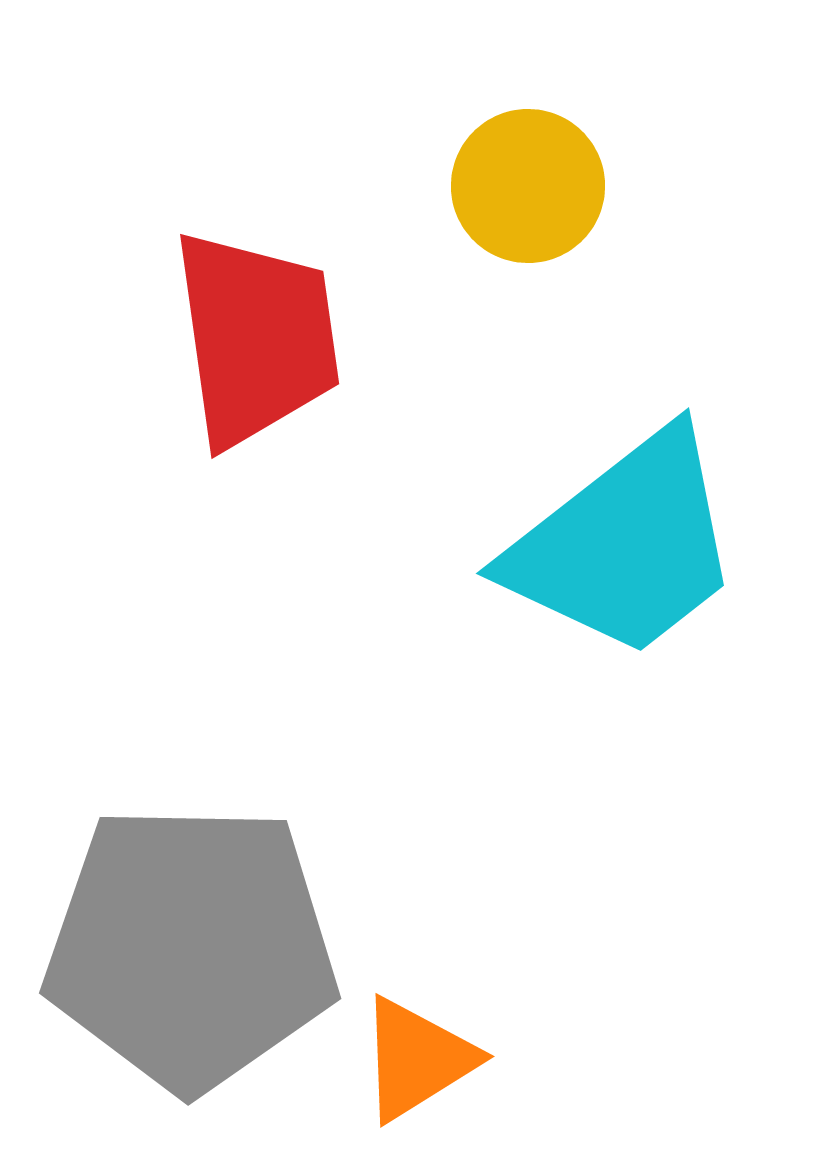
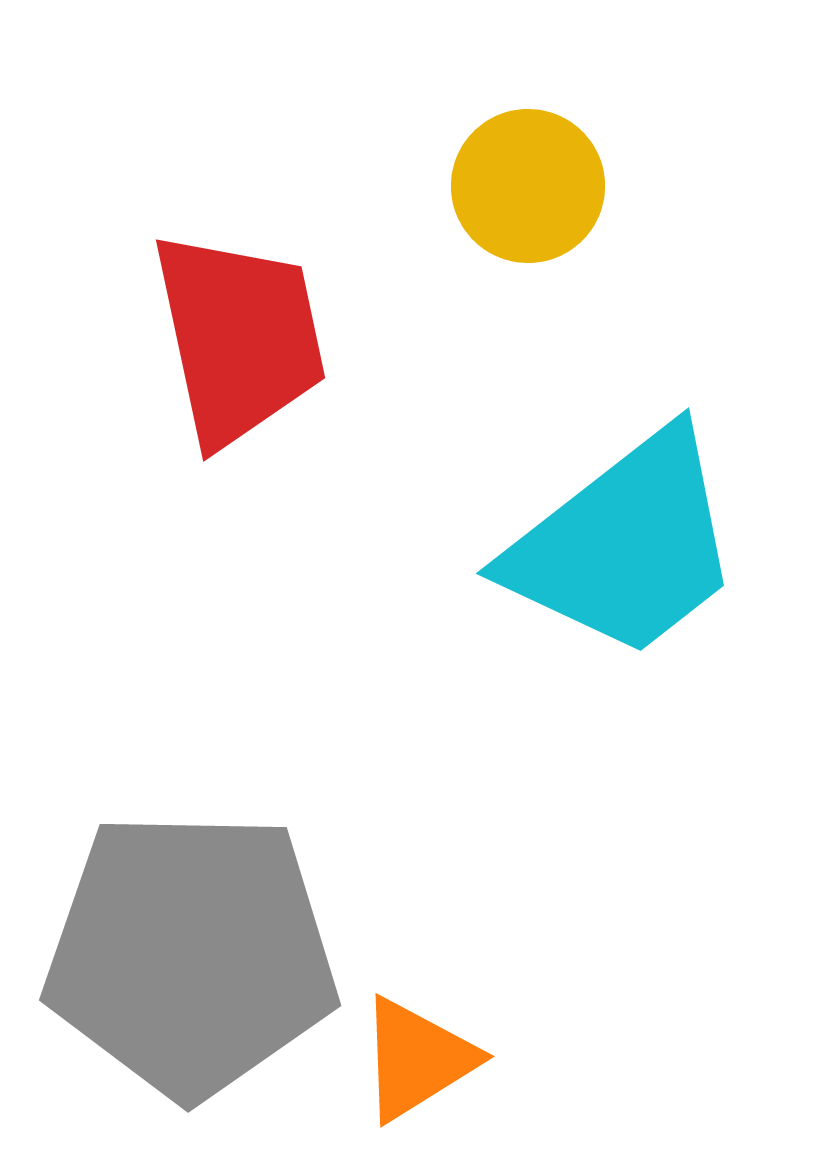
red trapezoid: moved 17 px left; rotated 4 degrees counterclockwise
gray pentagon: moved 7 px down
